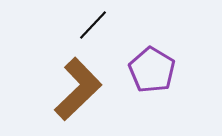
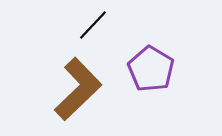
purple pentagon: moved 1 px left, 1 px up
